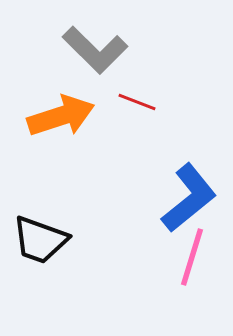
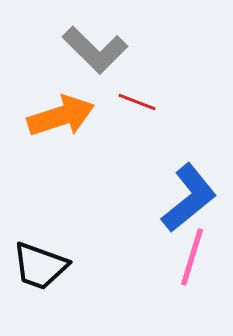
black trapezoid: moved 26 px down
